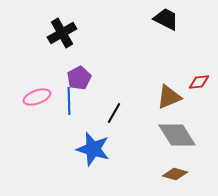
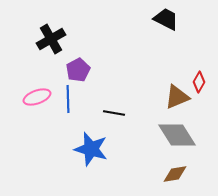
black cross: moved 11 px left, 6 px down
purple pentagon: moved 1 px left, 8 px up
red diamond: rotated 55 degrees counterclockwise
brown triangle: moved 8 px right
blue line: moved 1 px left, 2 px up
black line: rotated 70 degrees clockwise
blue star: moved 2 px left
brown diamond: rotated 25 degrees counterclockwise
